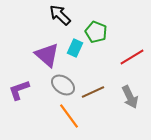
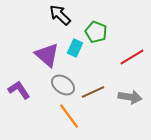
purple L-shape: rotated 75 degrees clockwise
gray arrow: rotated 55 degrees counterclockwise
